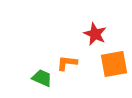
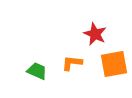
orange L-shape: moved 5 px right
green trapezoid: moved 5 px left, 7 px up
